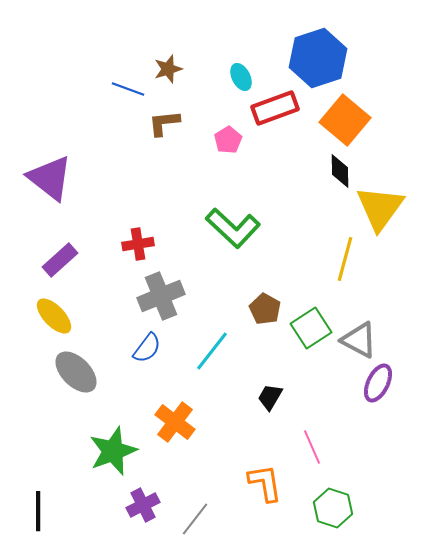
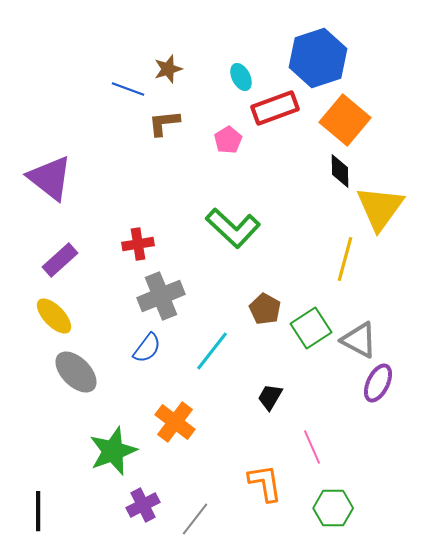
green hexagon: rotated 18 degrees counterclockwise
